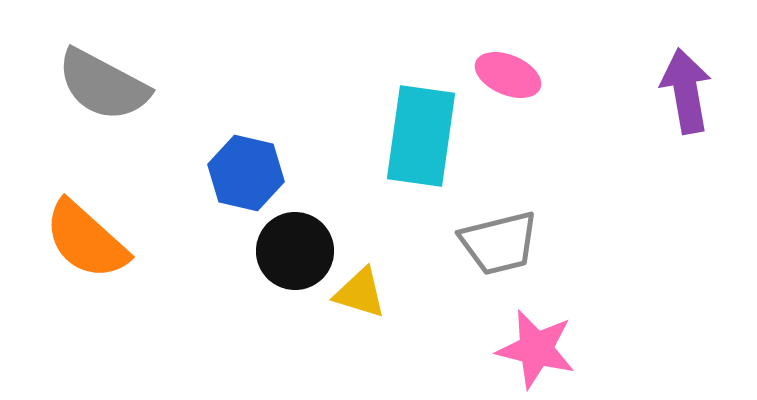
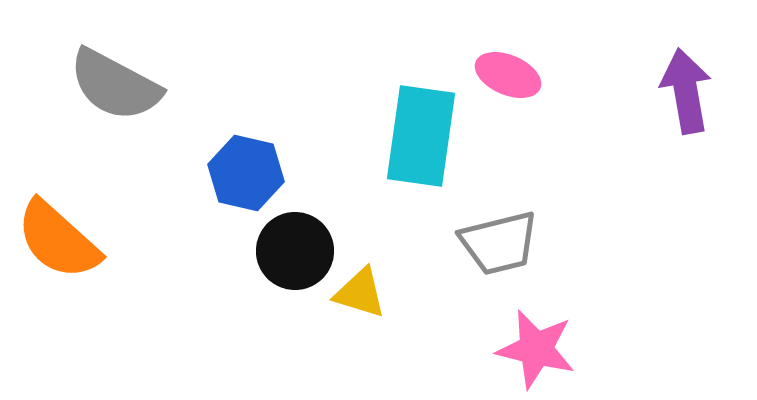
gray semicircle: moved 12 px right
orange semicircle: moved 28 px left
